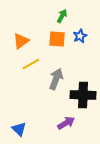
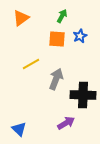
orange triangle: moved 23 px up
